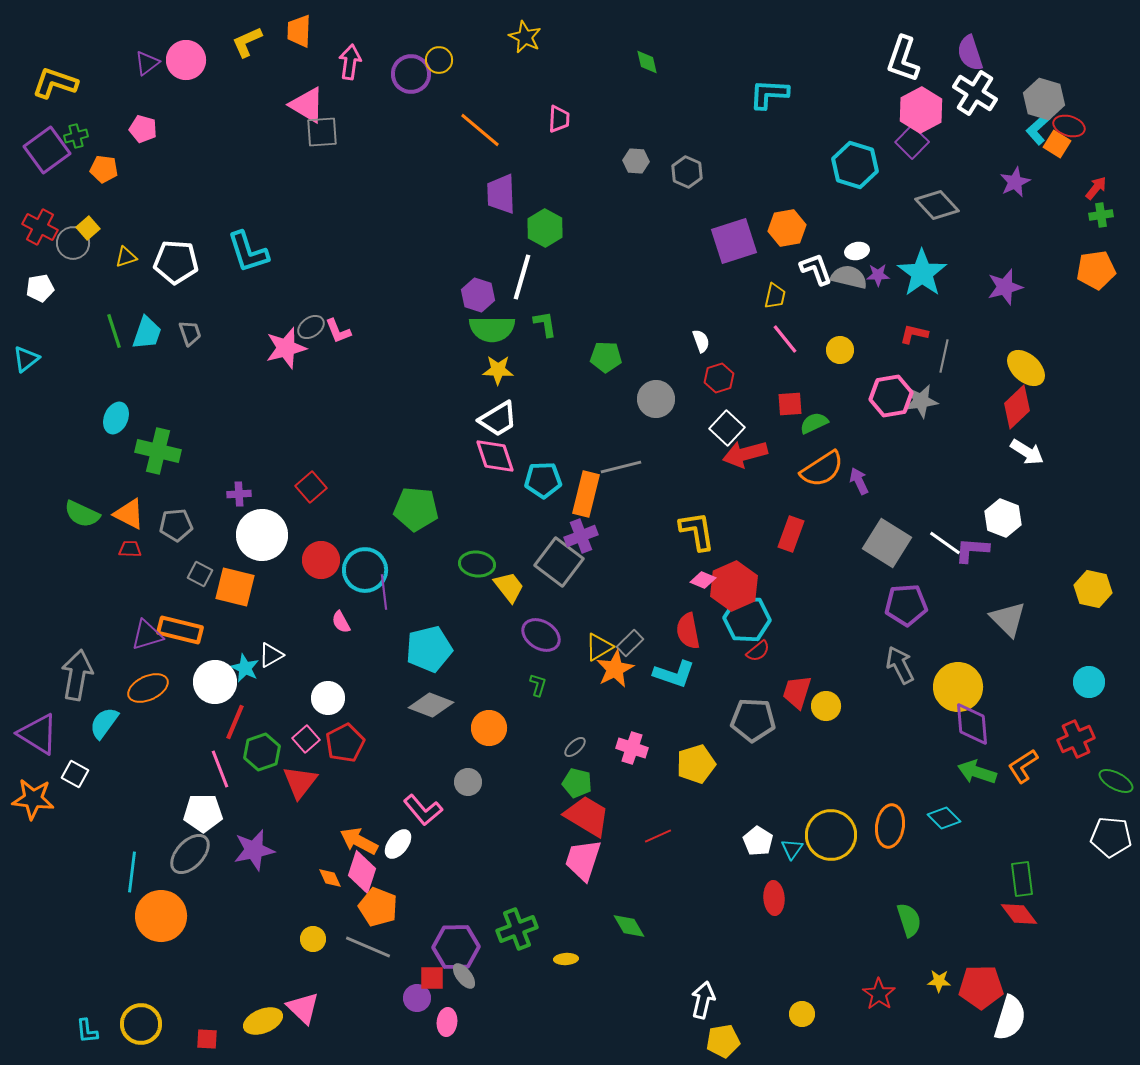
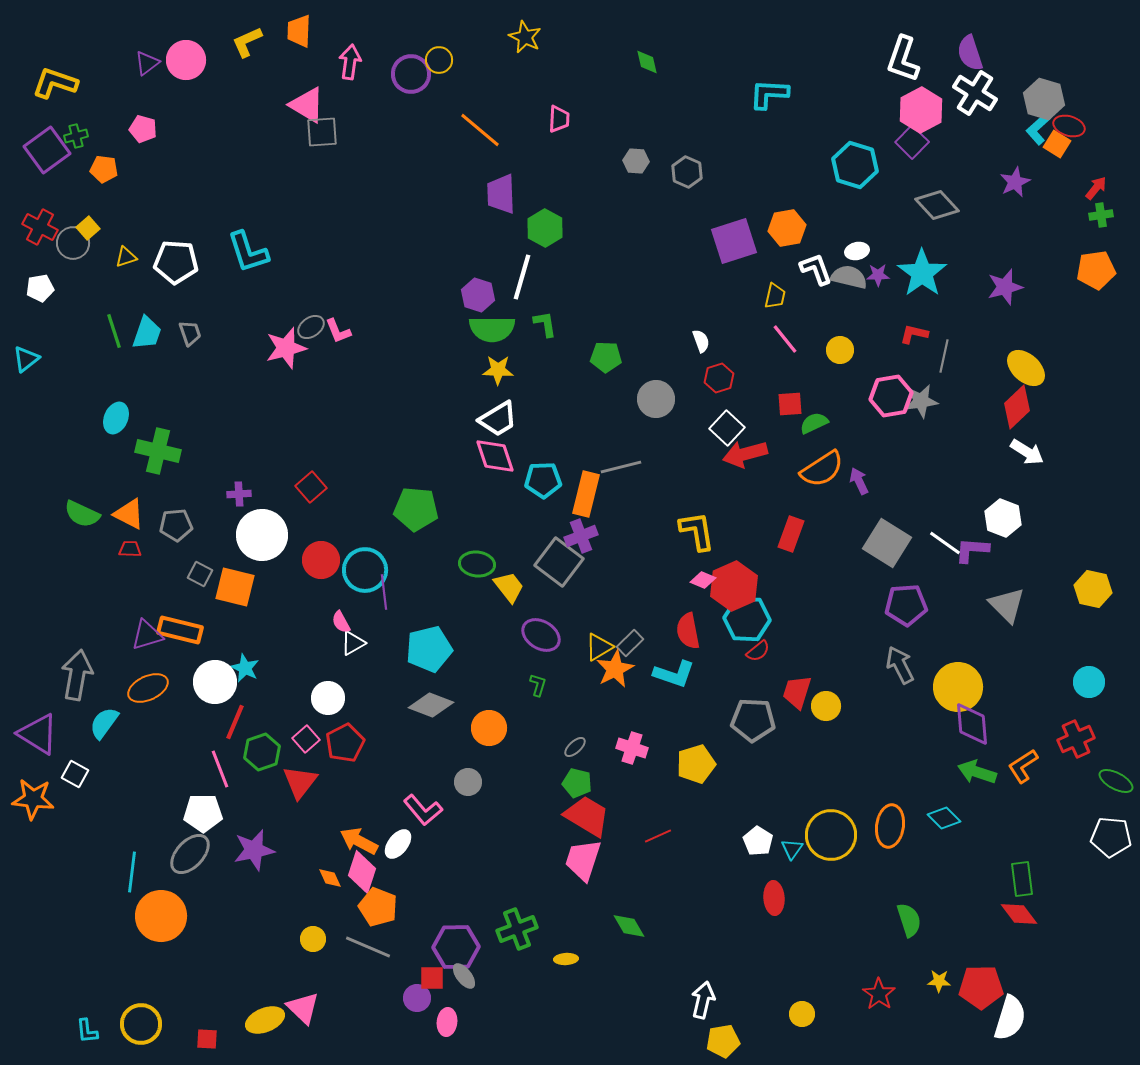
gray triangle at (1008, 619): moved 1 px left, 14 px up
white triangle at (271, 655): moved 82 px right, 12 px up
yellow ellipse at (263, 1021): moved 2 px right, 1 px up
